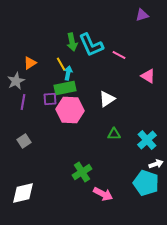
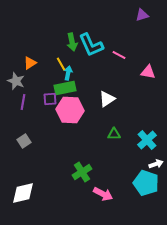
pink triangle: moved 4 px up; rotated 21 degrees counterclockwise
gray star: rotated 24 degrees counterclockwise
